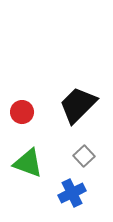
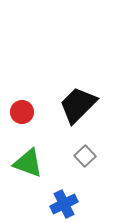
gray square: moved 1 px right
blue cross: moved 8 px left, 11 px down
